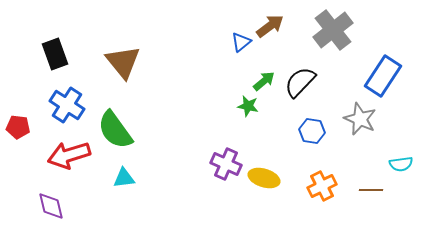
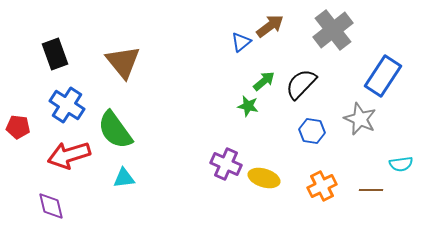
black semicircle: moved 1 px right, 2 px down
